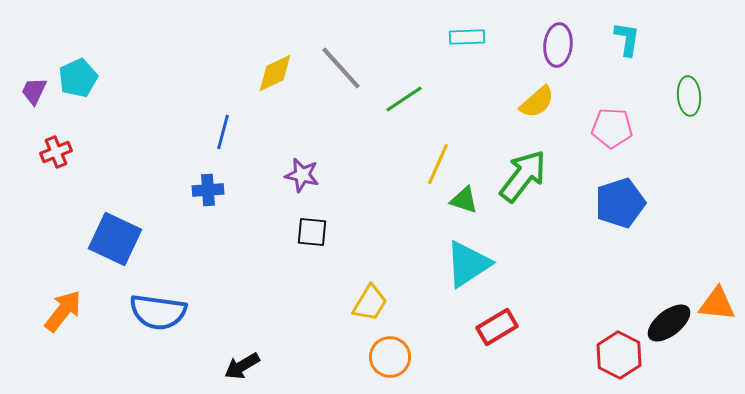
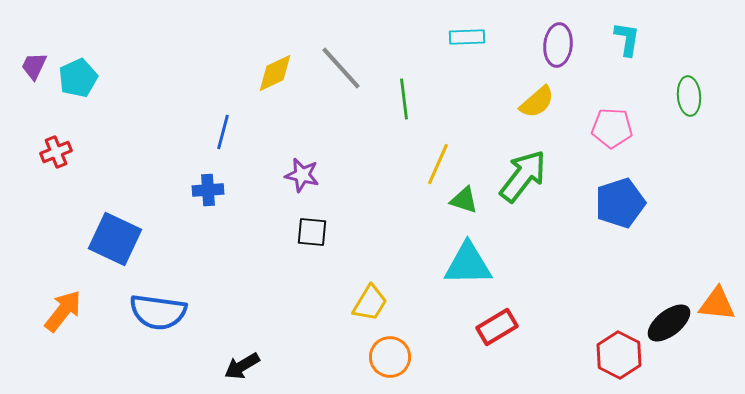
purple trapezoid: moved 25 px up
green line: rotated 63 degrees counterclockwise
cyan triangle: rotated 32 degrees clockwise
